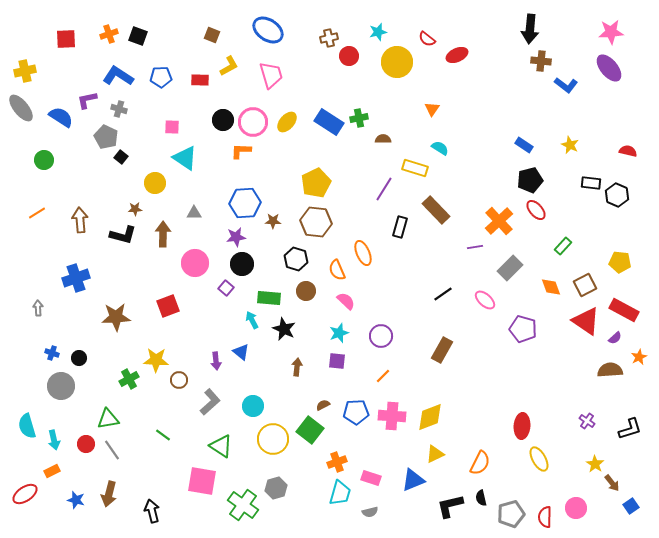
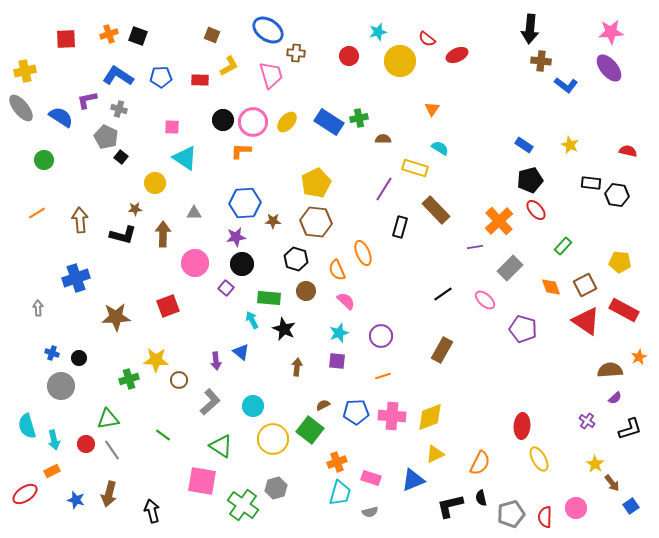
brown cross at (329, 38): moved 33 px left, 15 px down; rotated 18 degrees clockwise
yellow circle at (397, 62): moved 3 px right, 1 px up
black hexagon at (617, 195): rotated 15 degrees counterclockwise
purple semicircle at (615, 338): moved 60 px down
orange line at (383, 376): rotated 28 degrees clockwise
green cross at (129, 379): rotated 12 degrees clockwise
